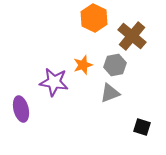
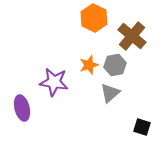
orange star: moved 6 px right
gray triangle: rotated 20 degrees counterclockwise
purple ellipse: moved 1 px right, 1 px up
